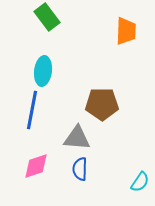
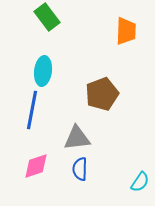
brown pentagon: moved 10 px up; rotated 20 degrees counterclockwise
gray triangle: rotated 12 degrees counterclockwise
